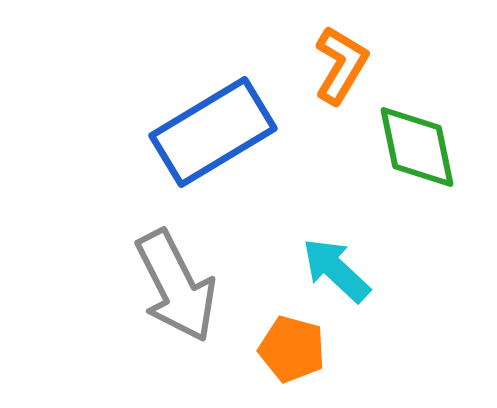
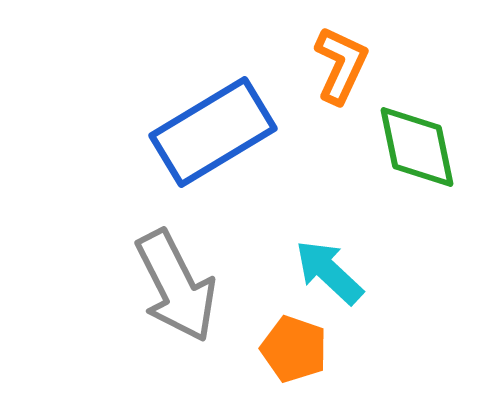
orange L-shape: rotated 6 degrees counterclockwise
cyan arrow: moved 7 px left, 2 px down
orange pentagon: moved 2 px right; rotated 4 degrees clockwise
